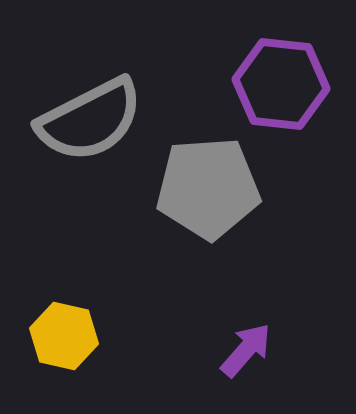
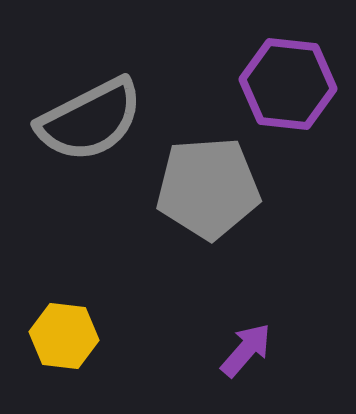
purple hexagon: moved 7 px right
yellow hexagon: rotated 6 degrees counterclockwise
